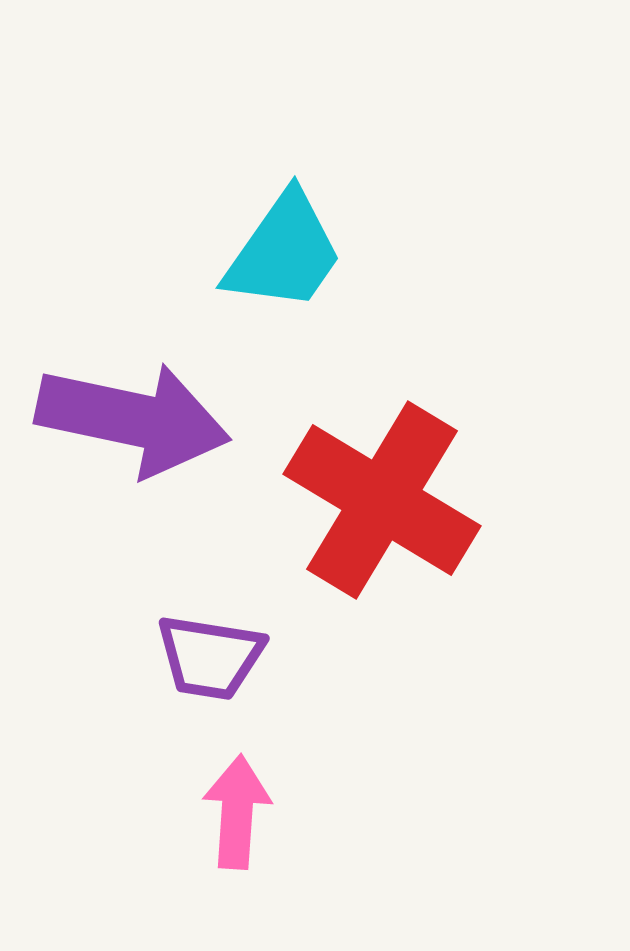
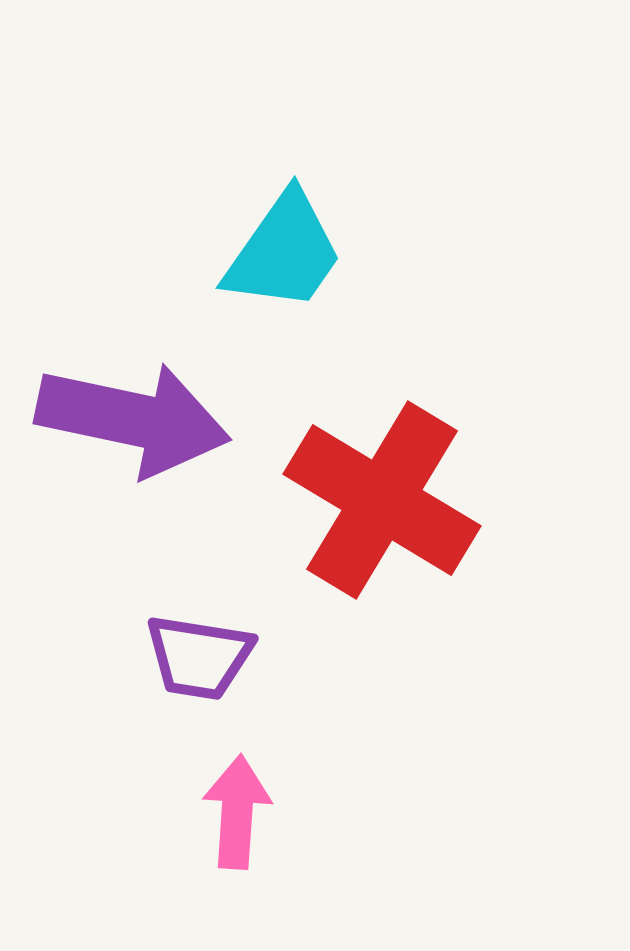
purple trapezoid: moved 11 px left
